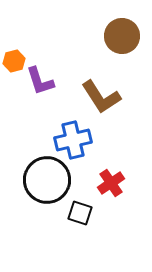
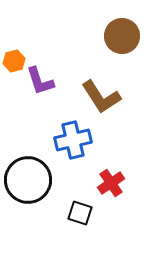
black circle: moved 19 px left
